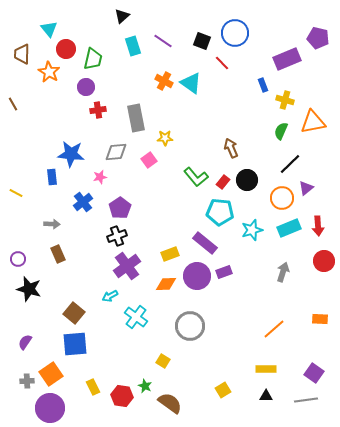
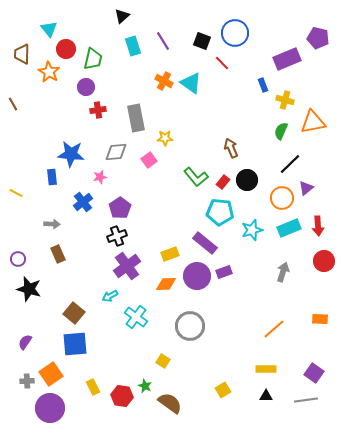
purple line at (163, 41): rotated 24 degrees clockwise
